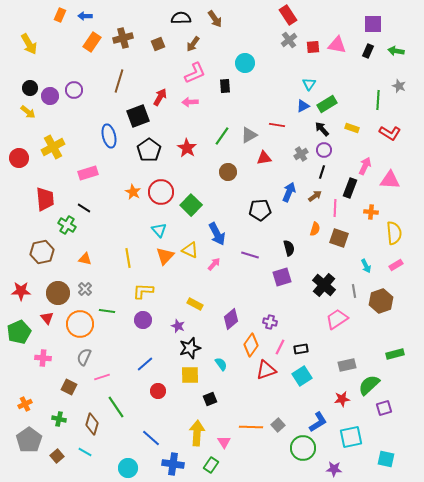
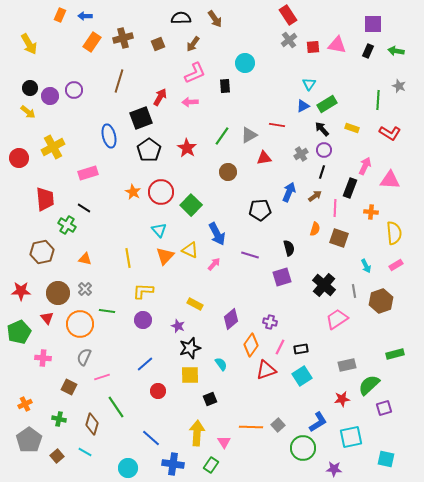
black square at (138, 116): moved 3 px right, 2 px down
